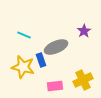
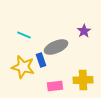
yellow cross: rotated 24 degrees clockwise
